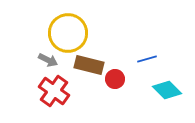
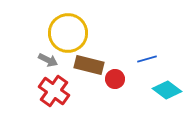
cyan diamond: rotated 8 degrees counterclockwise
